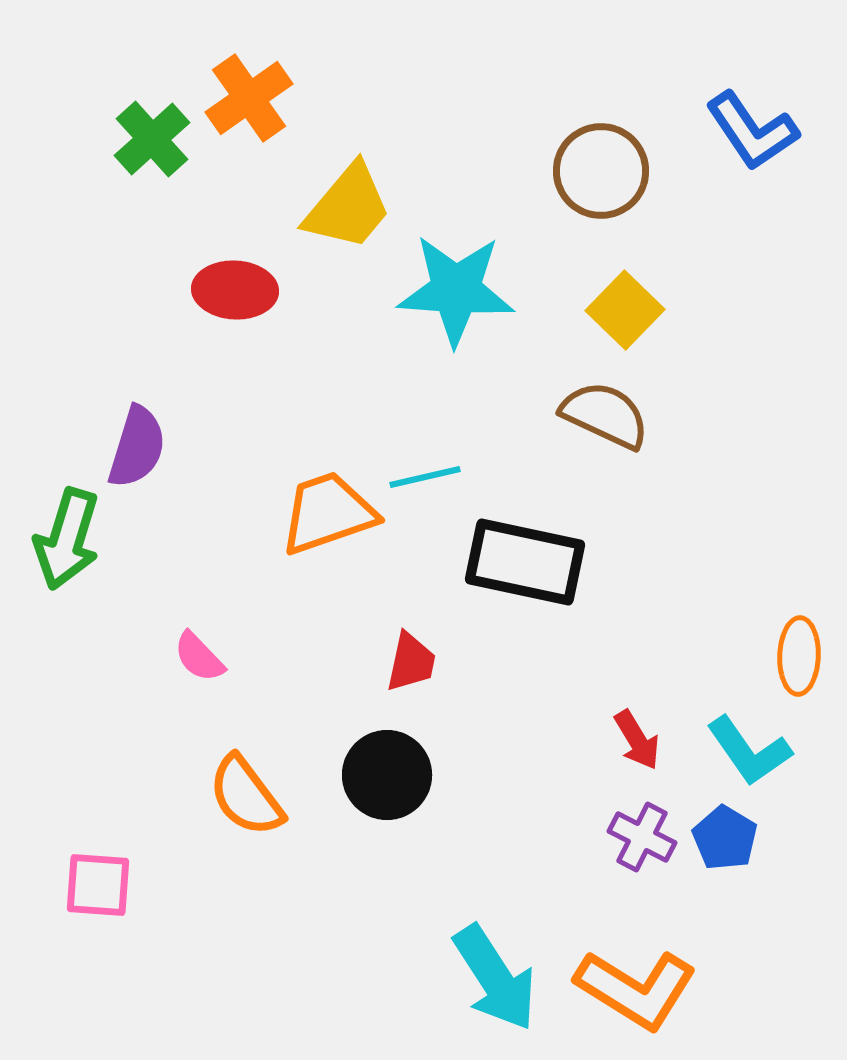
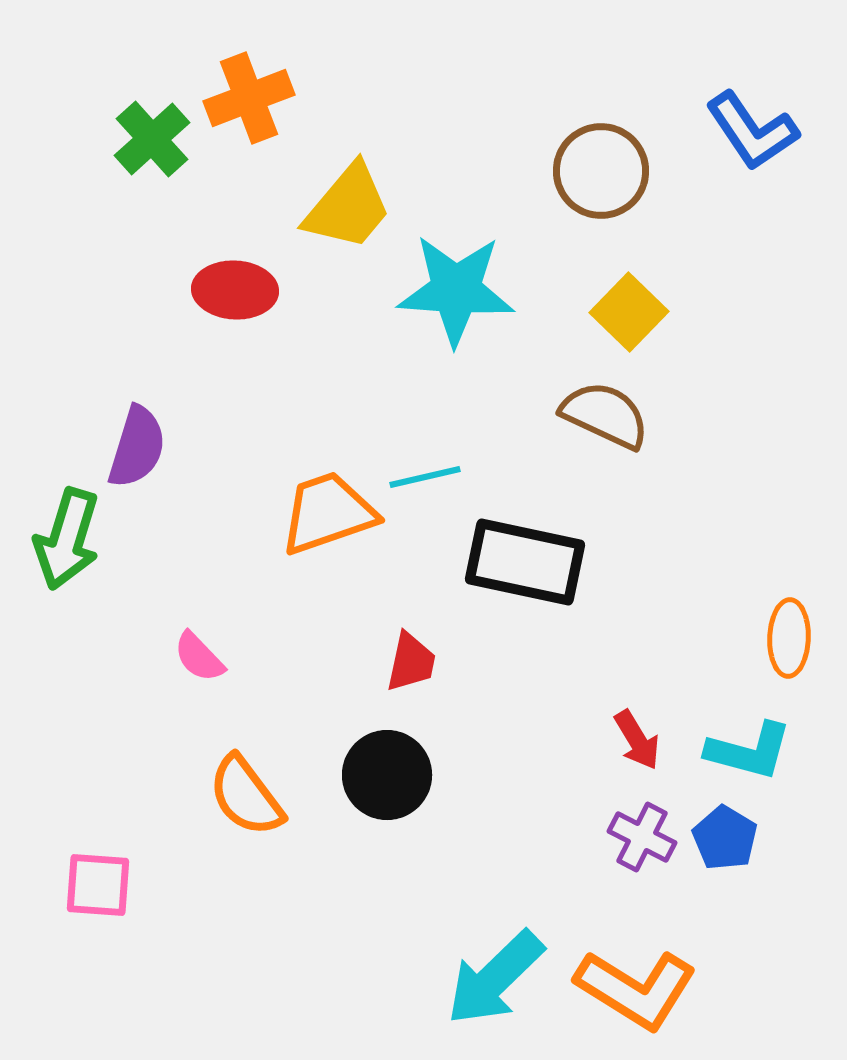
orange cross: rotated 14 degrees clockwise
yellow square: moved 4 px right, 2 px down
orange ellipse: moved 10 px left, 18 px up
cyan L-shape: rotated 40 degrees counterclockwise
cyan arrow: rotated 79 degrees clockwise
